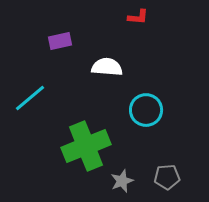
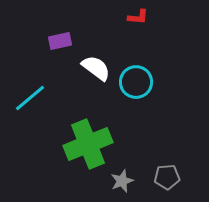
white semicircle: moved 11 px left, 1 px down; rotated 32 degrees clockwise
cyan circle: moved 10 px left, 28 px up
green cross: moved 2 px right, 2 px up
